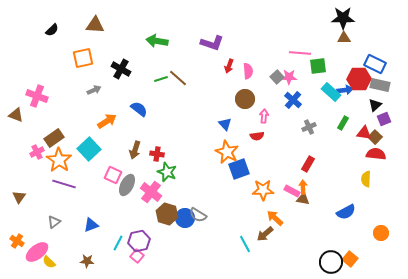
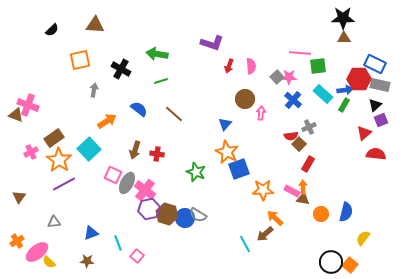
green arrow at (157, 41): moved 13 px down
orange square at (83, 58): moved 3 px left, 2 px down
pink semicircle at (248, 71): moved 3 px right, 5 px up
brown line at (178, 78): moved 4 px left, 36 px down
green line at (161, 79): moved 2 px down
gray arrow at (94, 90): rotated 56 degrees counterclockwise
cyan rectangle at (331, 92): moved 8 px left, 2 px down
pink cross at (37, 96): moved 9 px left, 9 px down
pink arrow at (264, 116): moved 3 px left, 3 px up
purple square at (384, 119): moved 3 px left, 1 px down
green rectangle at (343, 123): moved 1 px right, 18 px up
blue triangle at (225, 124): rotated 24 degrees clockwise
red triangle at (364, 133): rotated 49 degrees counterclockwise
red semicircle at (257, 136): moved 34 px right
brown square at (375, 137): moved 76 px left, 7 px down
pink cross at (37, 152): moved 6 px left
green star at (167, 172): moved 29 px right
yellow semicircle at (366, 179): moved 3 px left, 59 px down; rotated 35 degrees clockwise
purple line at (64, 184): rotated 45 degrees counterclockwise
gray ellipse at (127, 185): moved 2 px up
pink cross at (151, 192): moved 6 px left, 2 px up
blue semicircle at (346, 212): rotated 48 degrees counterclockwise
gray triangle at (54, 222): rotated 32 degrees clockwise
blue triangle at (91, 225): moved 8 px down
orange circle at (381, 233): moved 60 px left, 19 px up
orange cross at (17, 241): rotated 24 degrees clockwise
purple hexagon at (139, 241): moved 10 px right, 32 px up
cyan line at (118, 243): rotated 49 degrees counterclockwise
orange square at (350, 259): moved 6 px down
